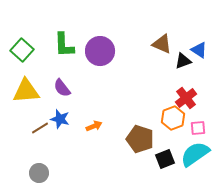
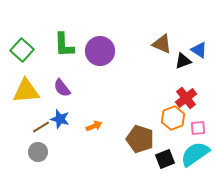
brown line: moved 1 px right, 1 px up
gray circle: moved 1 px left, 21 px up
